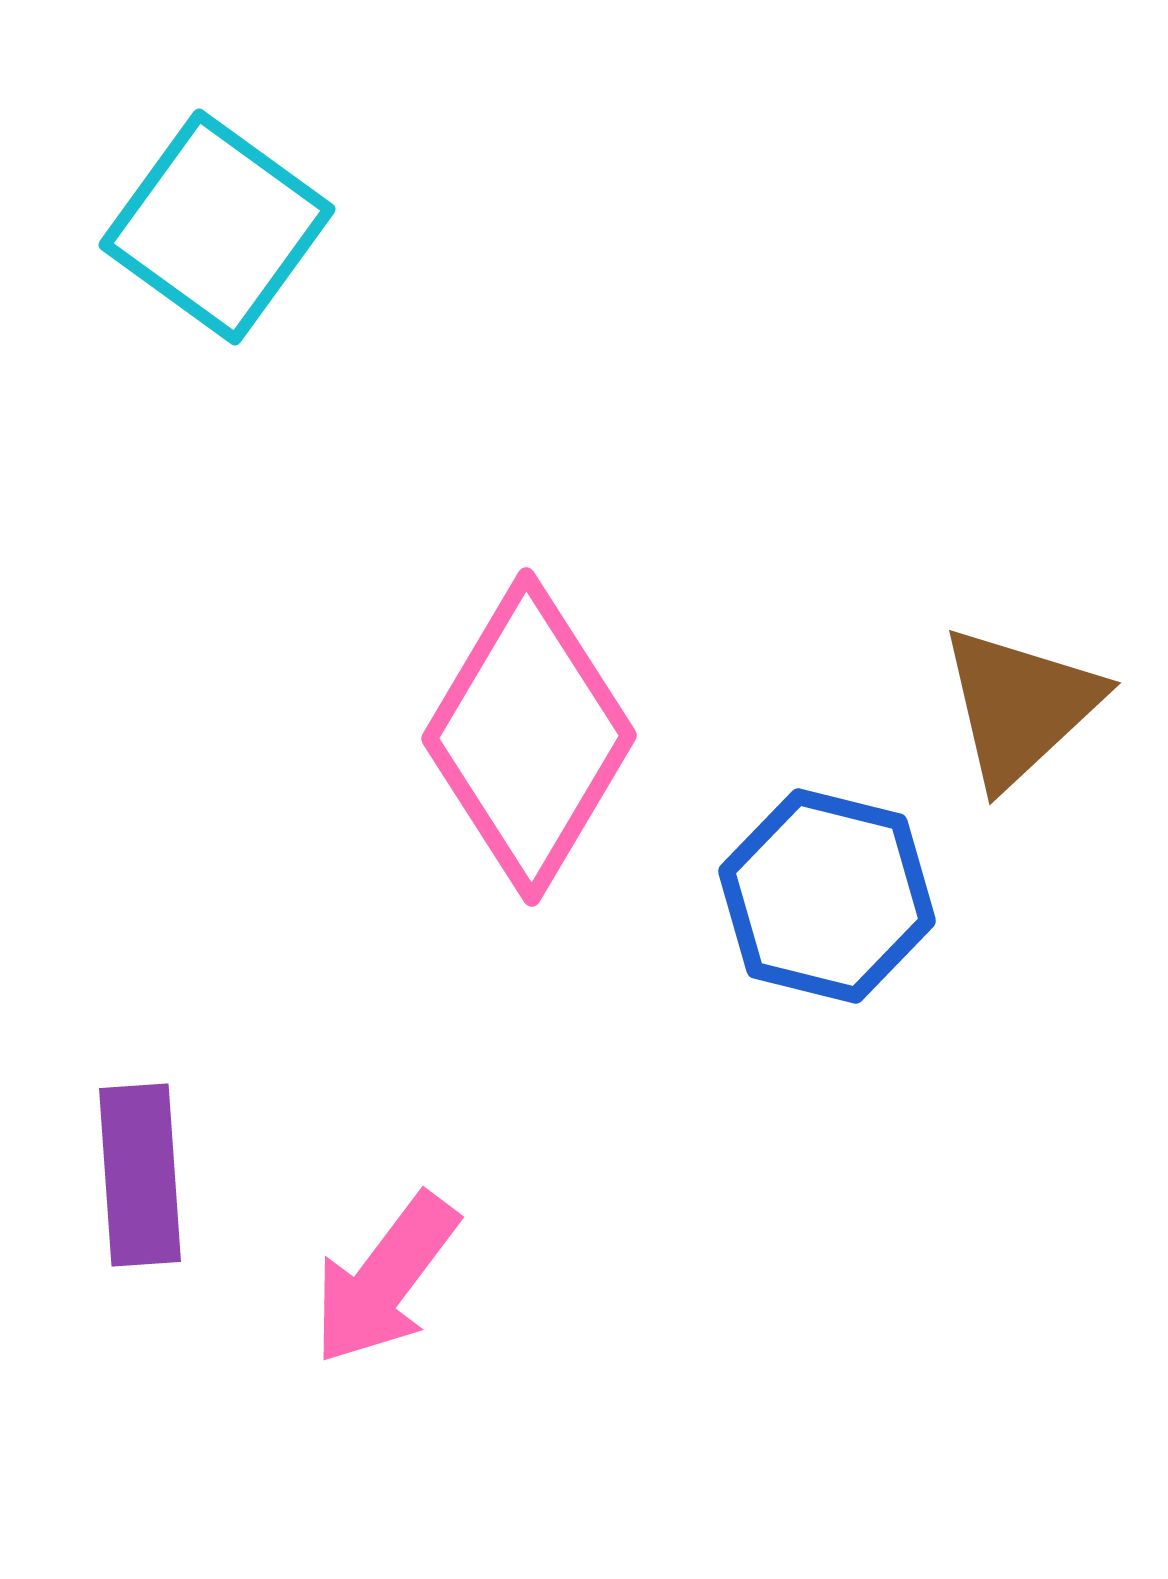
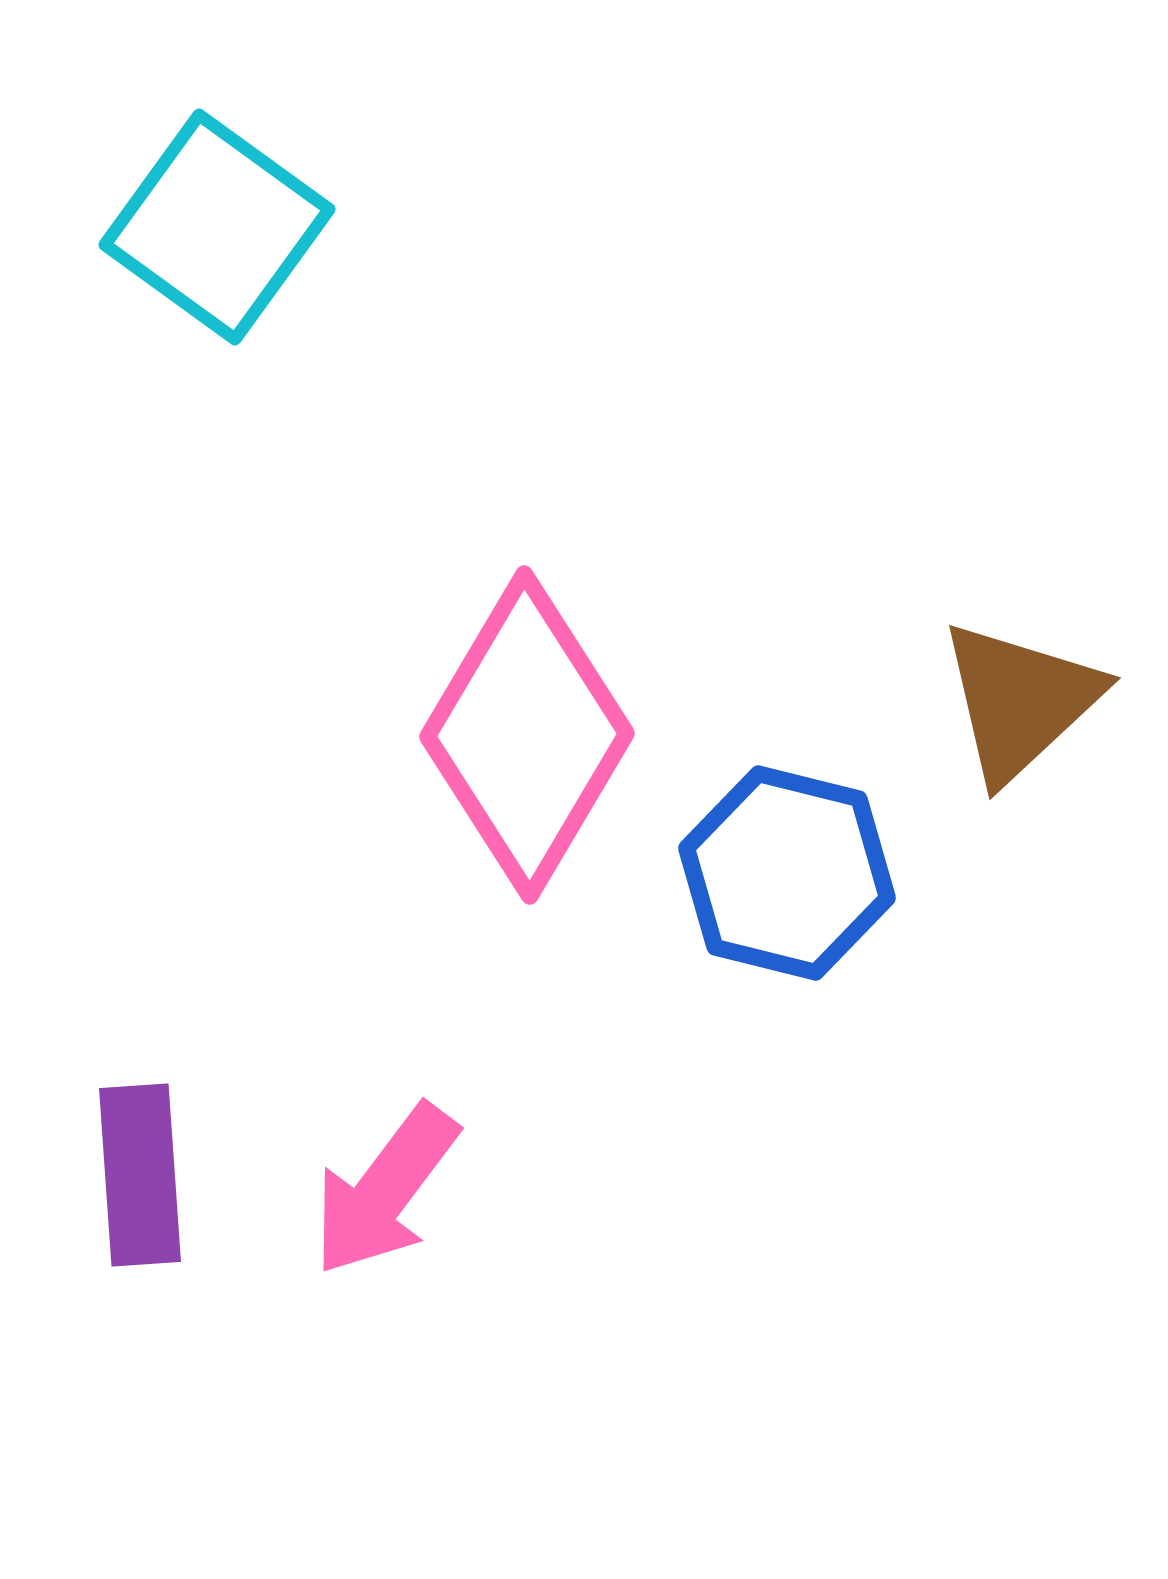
brown triangle: moved 5 px up
pink diamond: moved 2 px left, 2 px up
blue hexagon: moved 40 px left, 23 px up
pink arrow: moved 89 px up
